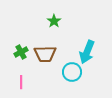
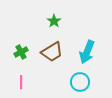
brown trapezoid: moved 7 px right, 2 px up; rotated 30 degrees counterclockwise
cyan circle: moved 8 px right, 10 px down
